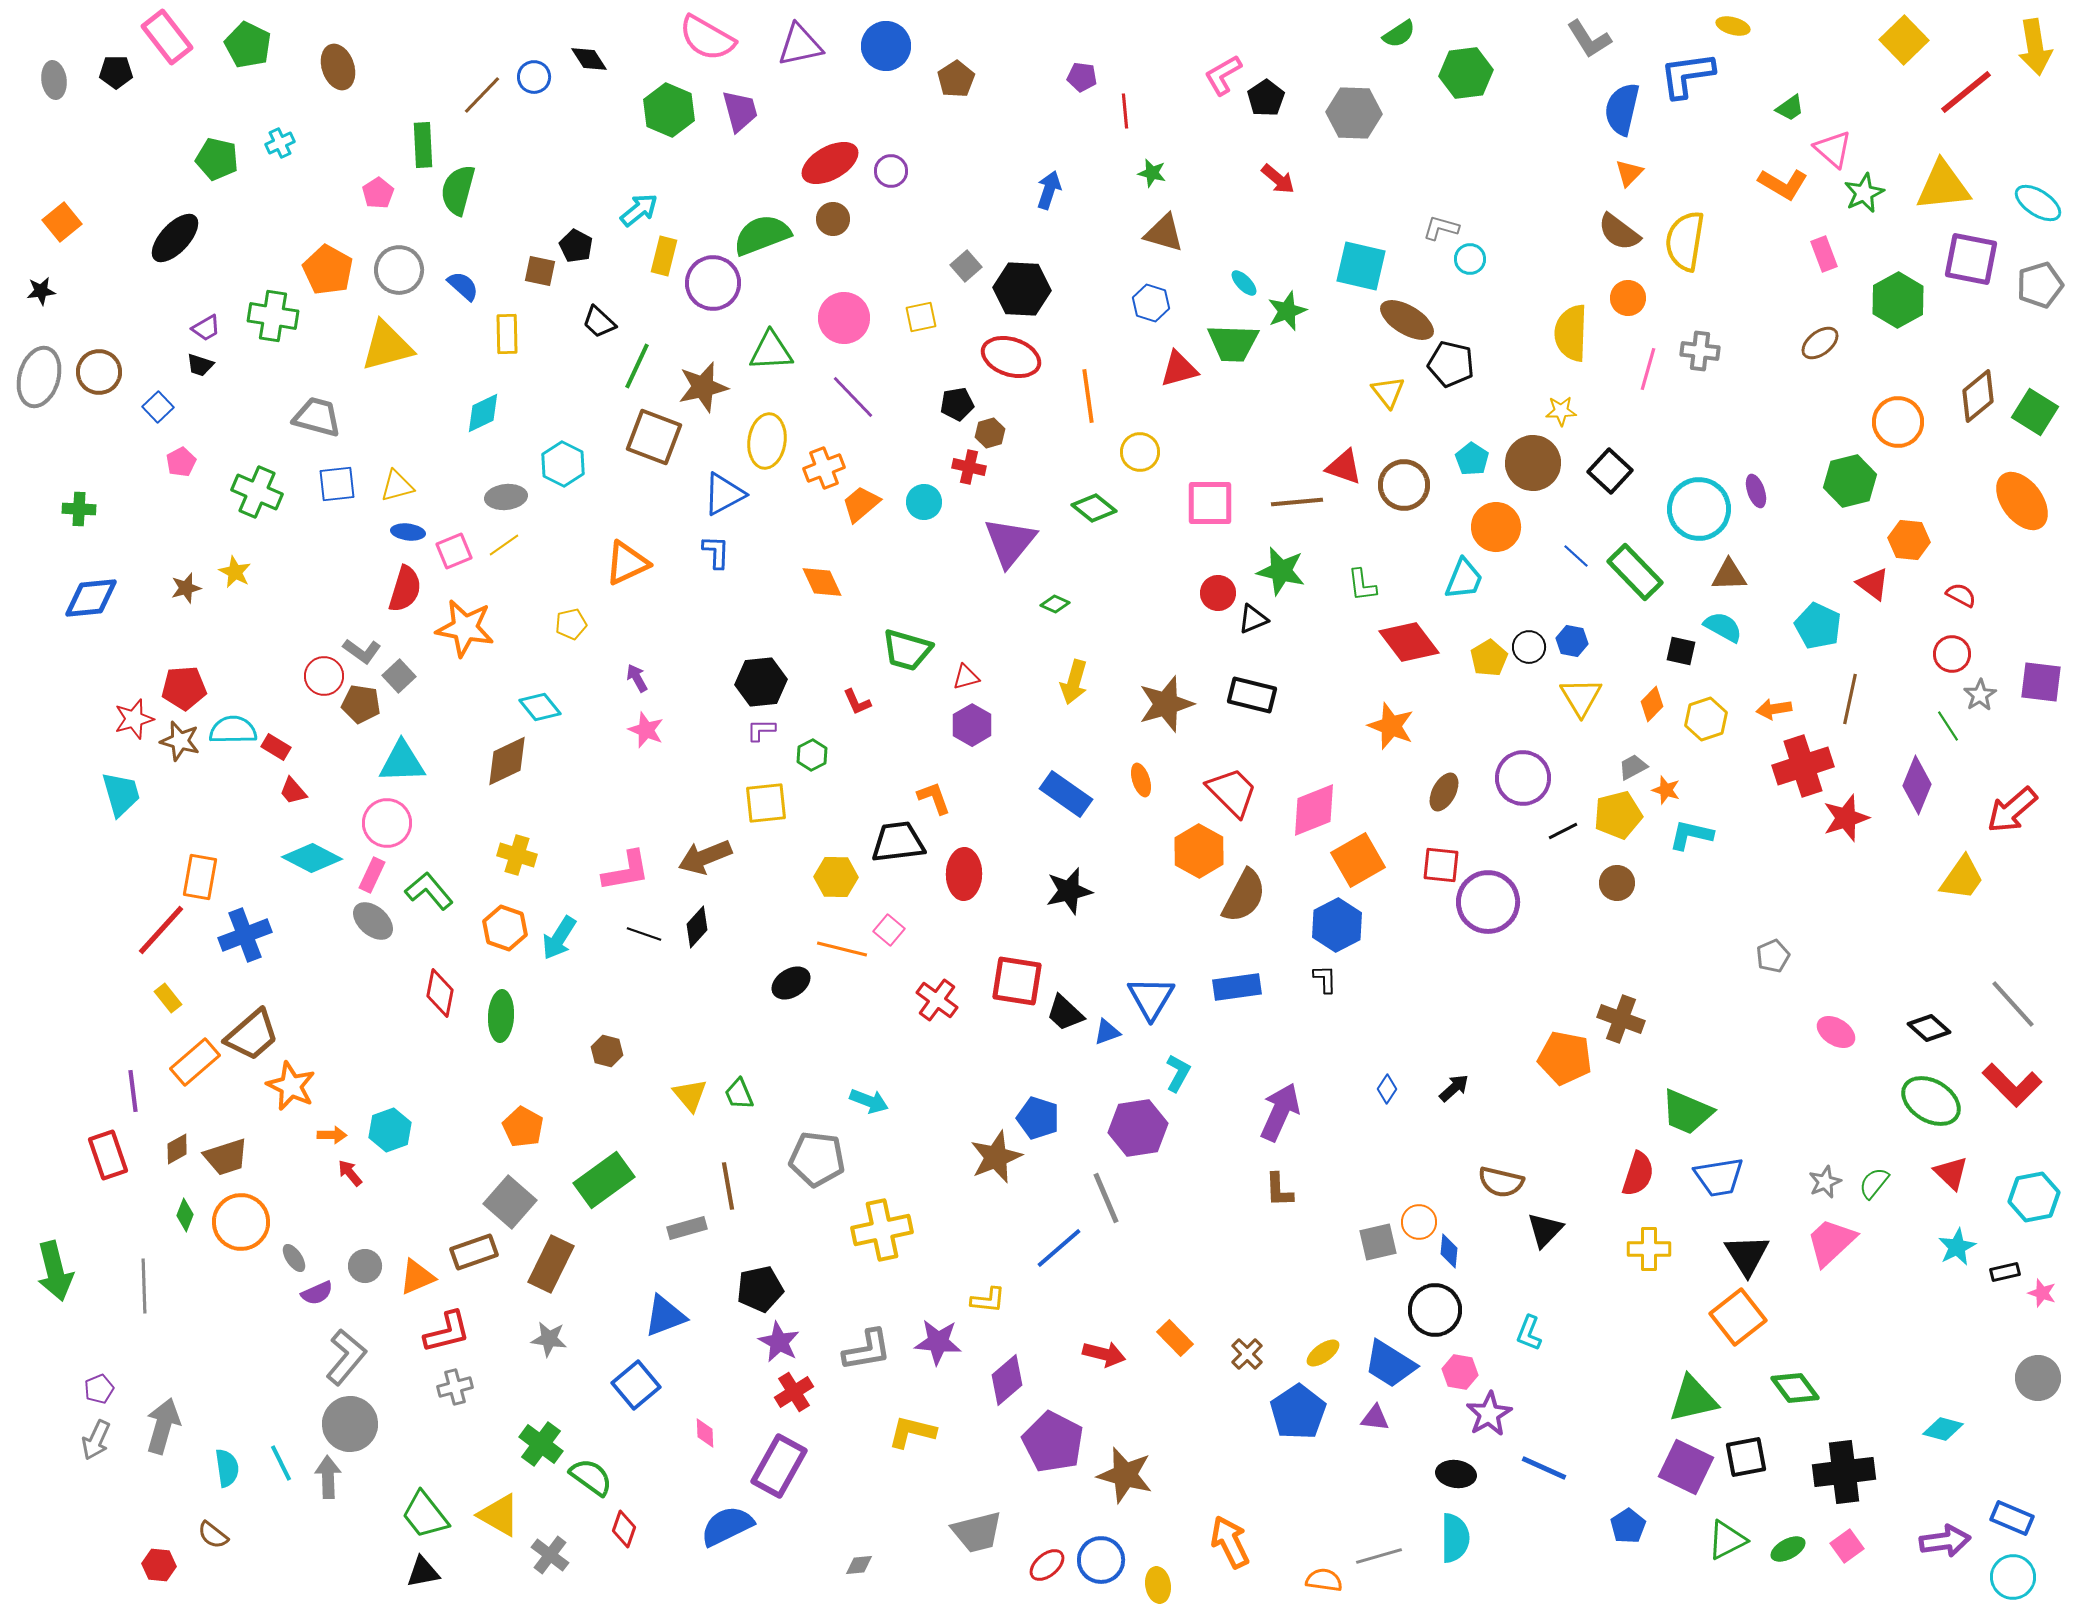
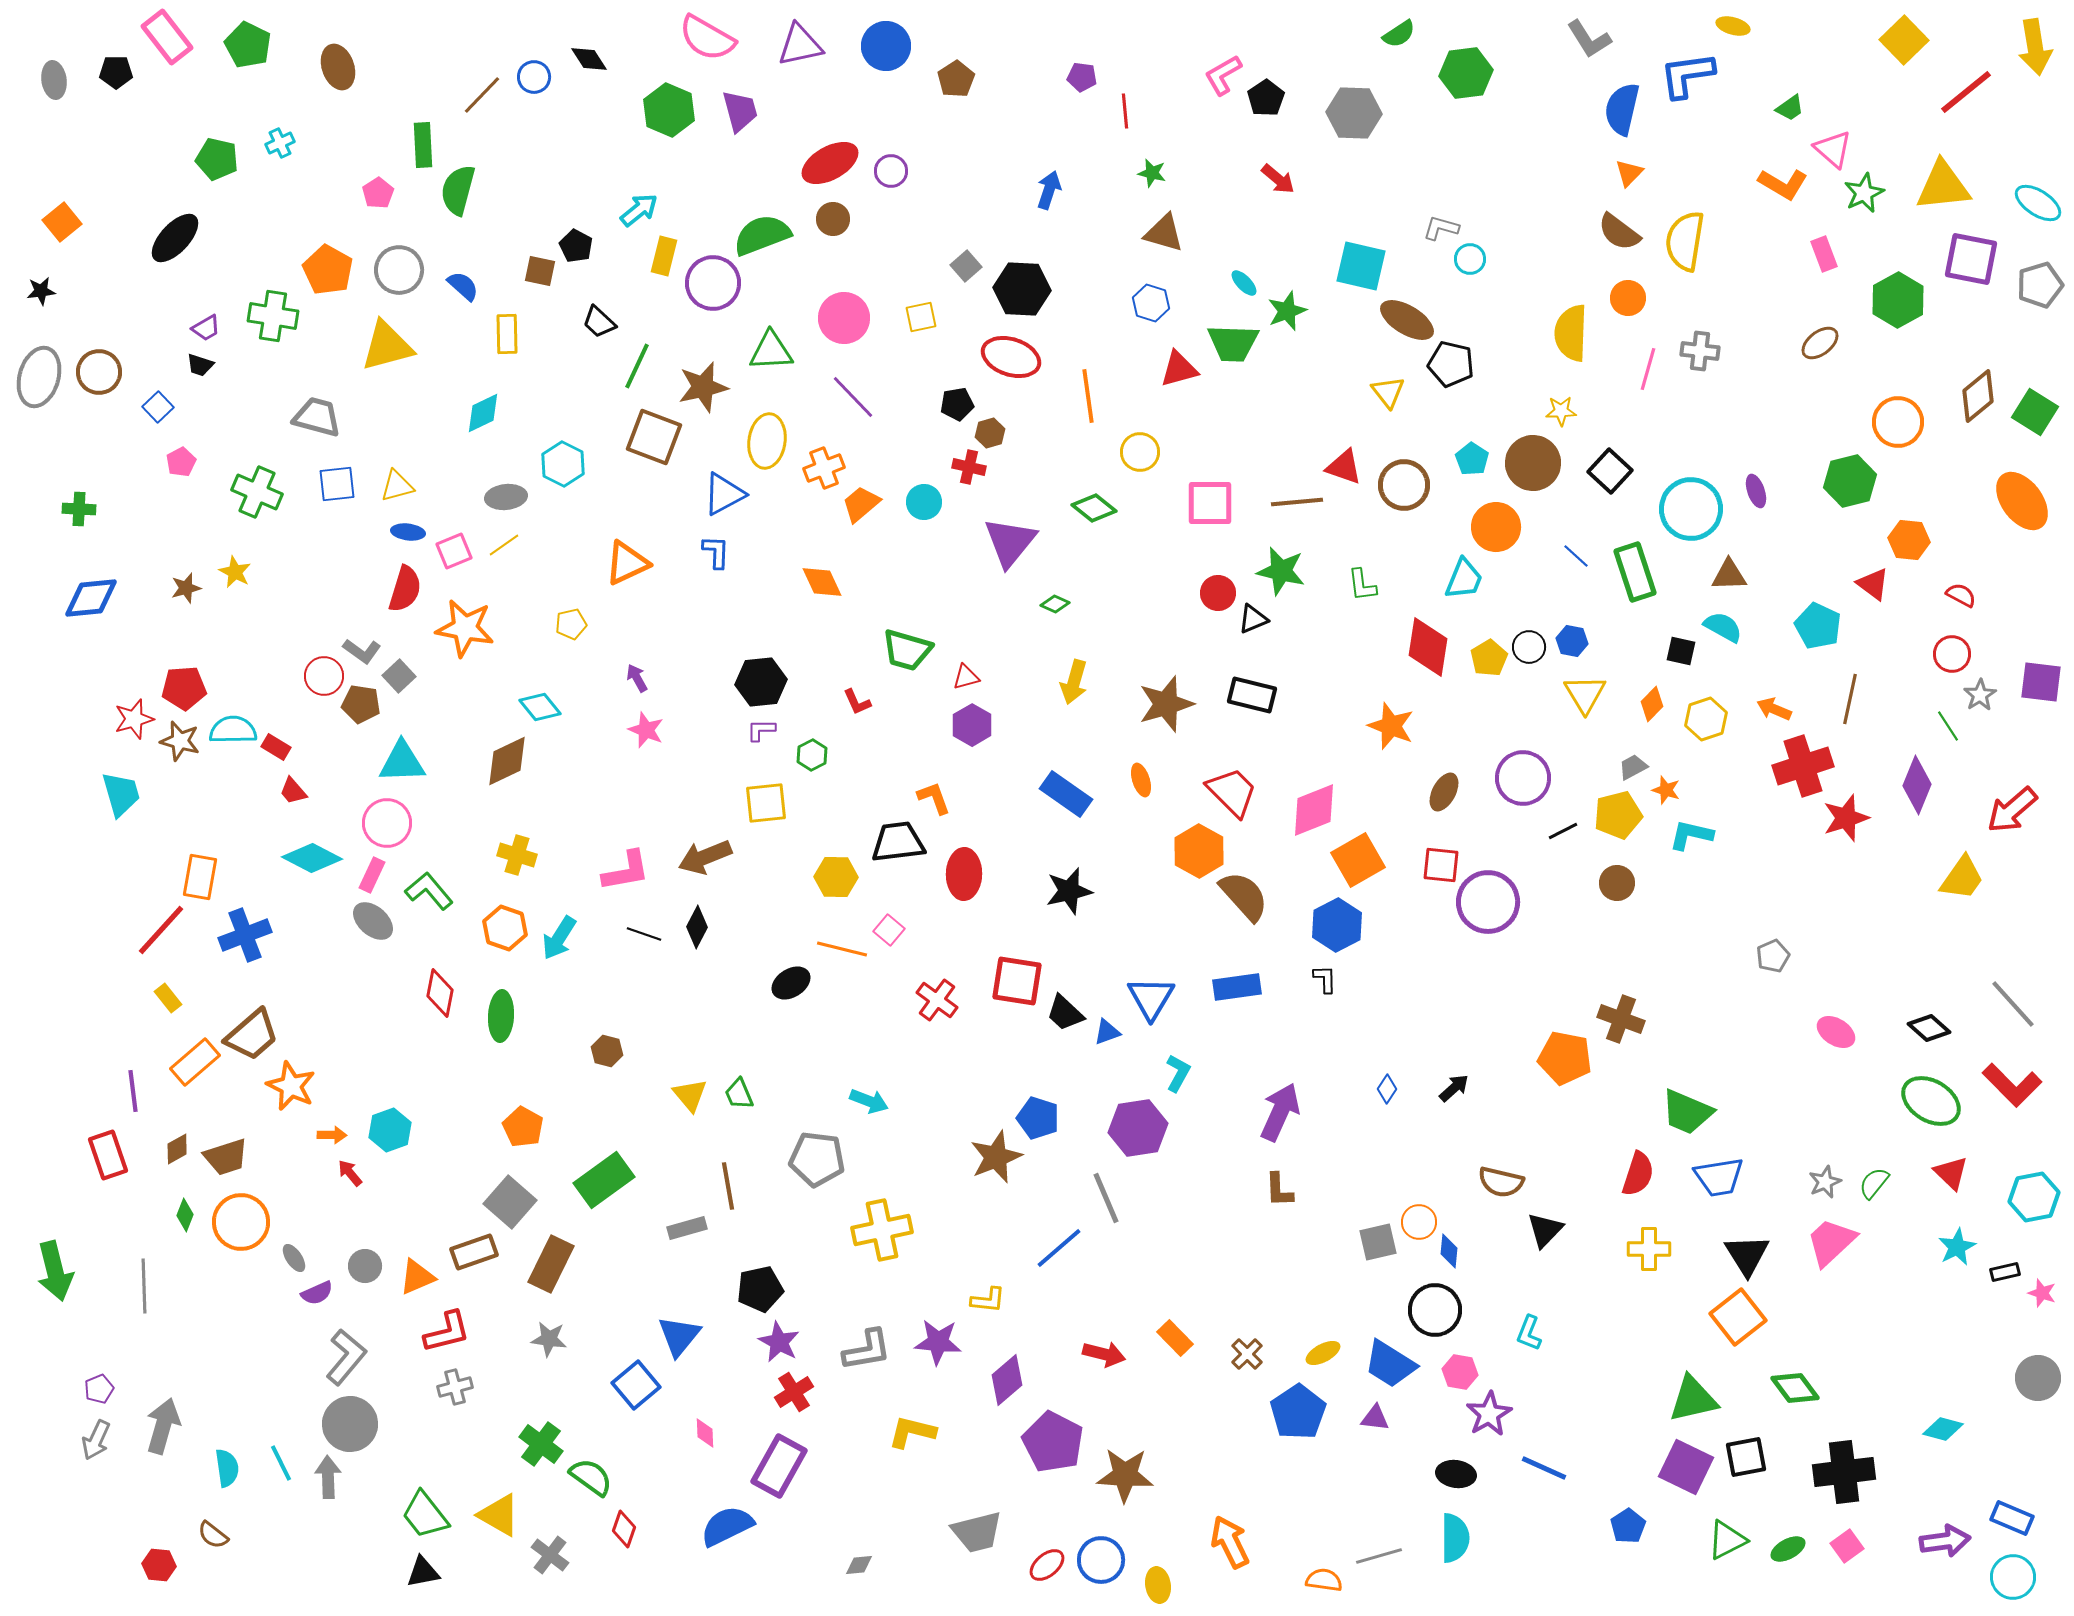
cyan circle at (1699, 509): moved 8 px left
green rectangle at (1635, 572): rotated 26 degrees clockwise
red diamond at (1409, 642): moved 19 px right, 5 px down; rotated 46 degrees clockwise
yellow triangle at (1581, 697): moved 4 px right, 3 px up
orange arrow at (1774, 709): rotated 32 degrees clockwise
brown semicircle at (1244, 896): rotated 70 degrees counterclockwise
black diamond at (697, 927): rotated 15 degrees counterclockwise
blue triangle at (665, 1316): moved 14 px right, 20 px down; rotated 30 degrees counterclockwise
yellow ellipse at (1323, 1353): rotated 8 degrees clockwise
brown star at (1125, 1475): rotated 12 degrees counterclockwise
